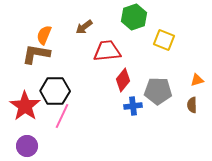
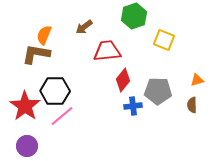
green hexagon: moved 1 px up
pink line: rotated 25 degrees clockwise
